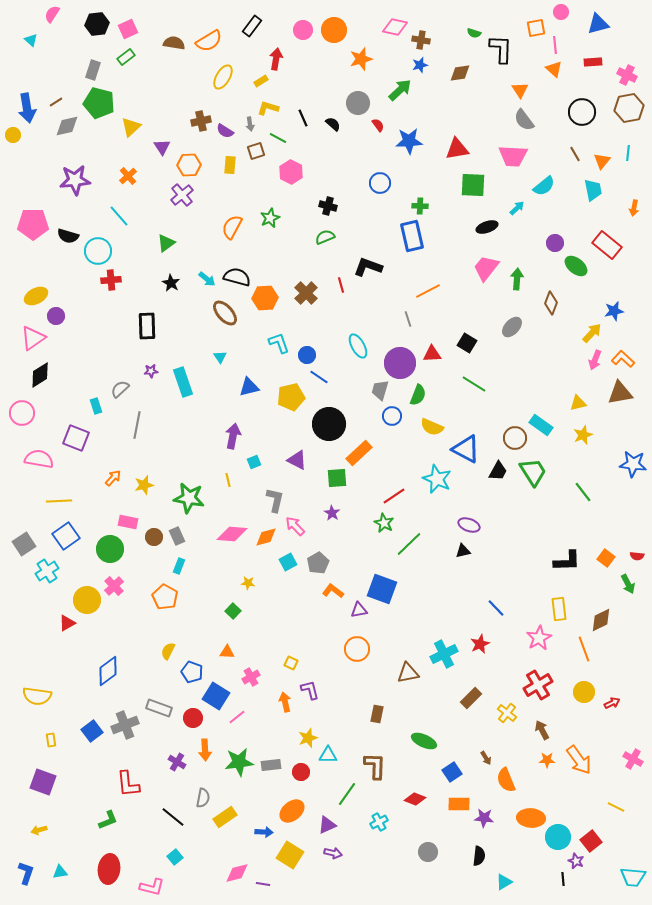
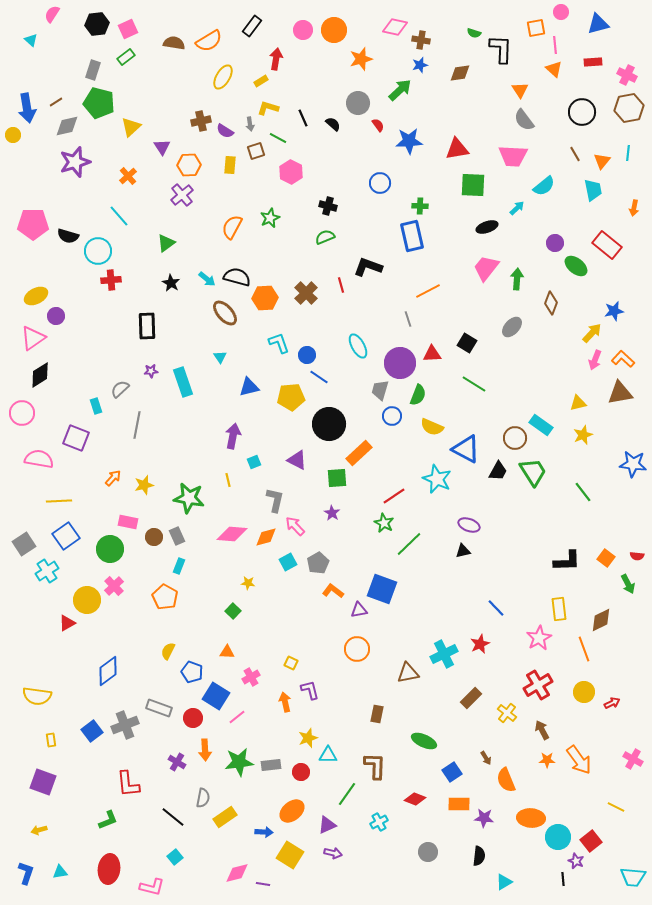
purple star at (75, 180): moved 18 px up; rotated 12 degrees counterclockwise
yellow pentagon at (291, 397): rotated 8 degrees clockwise
